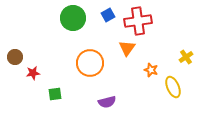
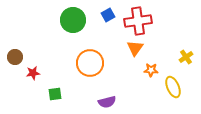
green circle: moved 2 px down
orange triangle: moved 8 px right
orange star: rotated 16 degrees counterclockwise
